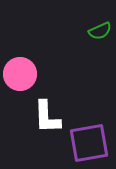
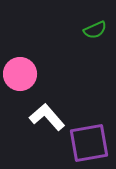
green semicircle: moved 5 px left, 1 px up
white L-shape: rotated 141 degrees clockwise
